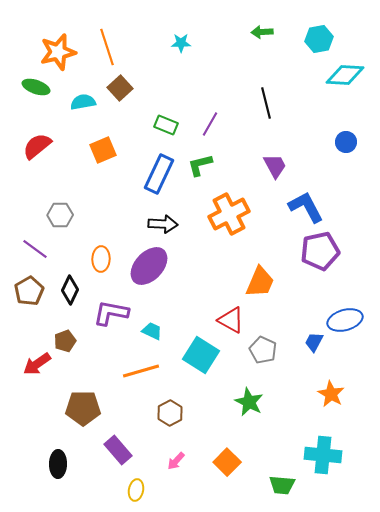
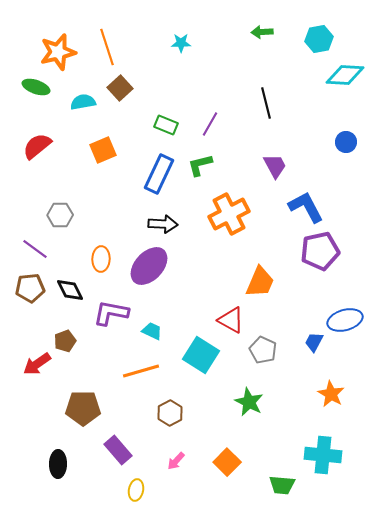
black diamond at (70, 290): rotated 52 degrees counterclockwise
brown pentagon at (29, 291): moved 1 px right, 3 px up; rotated 24 degrees clockwise
